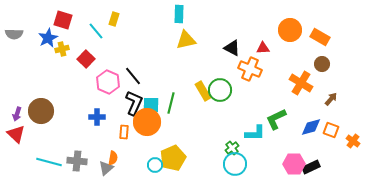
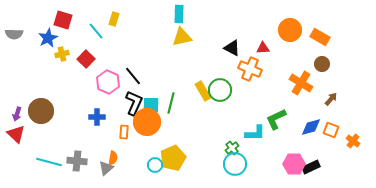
yellow triangle at (186, 40): moved 4 px left, 3 px up
yellow cross at (62, 49): moved 5 px down
